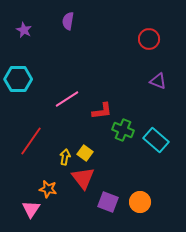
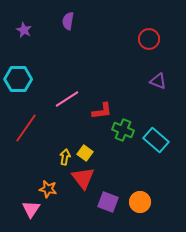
red line: moved 5 px left, 13 px up
